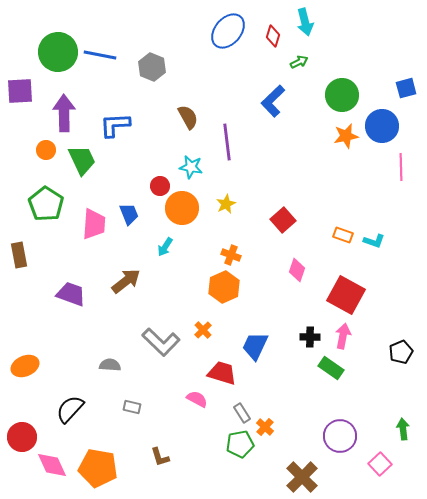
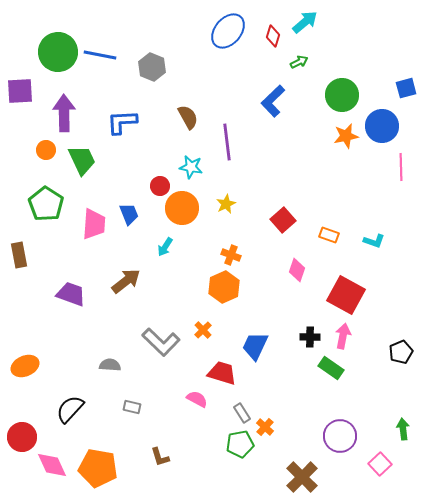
cyan arrow at (305, 22): rotated 116 degrees counterclockwise
blue L-shape at (115, 125): moved 7 px right, 3 px up
orange rectangle at (343, 235): moved 14 px left
